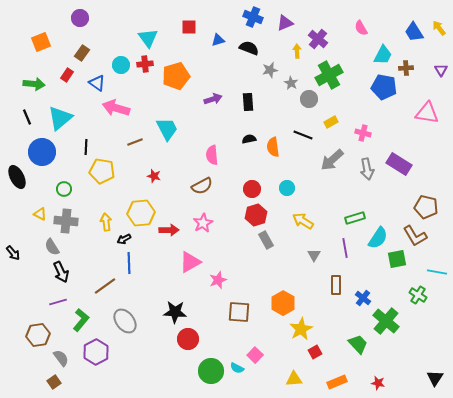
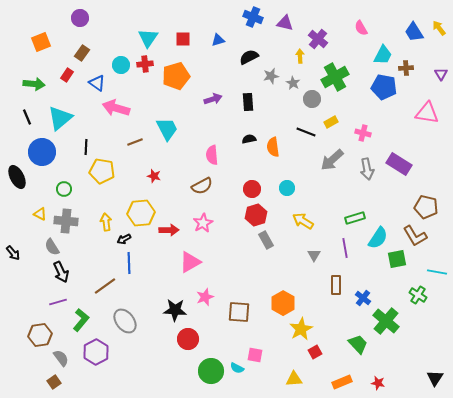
purple triangle at (285, 23): rotated 36 degrees clockwise
red square at (189, 27): moved 6 px left, 12 px down
cyan triangle at (148, 38): rotated 10 degrees clockwise
black semicircle at (249, 48): moved 9 px down; rotated 48 degrees counterclockwise
yellow arrow at (297, 51): moved 3 px right, 5 px down
gray star at (270, 70): moved 1 px right, 6 px down
purple triangle at (441, 70): moved 4 px down
green cross at (329, 75): moved 6 px right, 2 px down
gray star at (291, 83): moved 2 px right
gray circle at (309, 99): moved 3 px right
black line at (303, 135): moved 3 px right, 3 px up
pink star at (218, 280): moved 13 px left, 17 px down
black star at (175, 312): moved 2 px up
brown hexagon at (38, 335): moved 2 px right
pink square at (255, 355): rotated 35 degrees counterclockwise
orange rectangle at (337, 382): moved 5 px right
